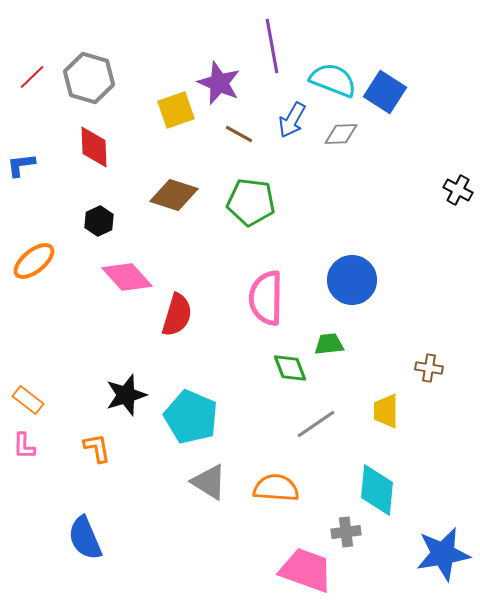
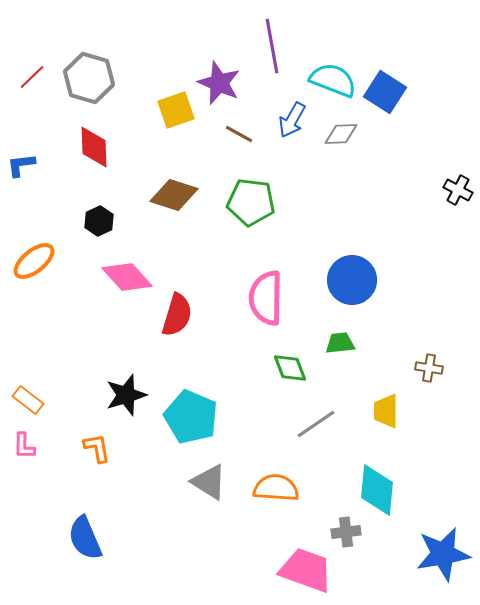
green trapezoid: moved 11 px right, 1 px up
